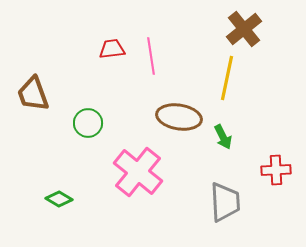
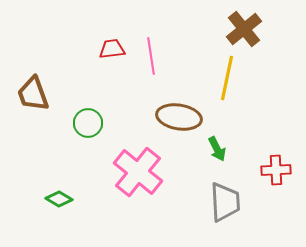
green arrow: moved 6 px left, 12 px down
